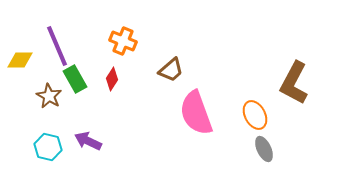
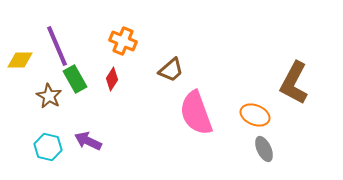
orange ellipse: rotated 40 degrees counterclockwise
